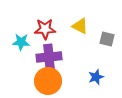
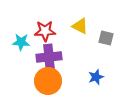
red star: moved 2 px down
gray square: moved 1 px left, 1 px up
